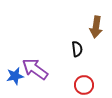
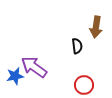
black semicircle: moved 3 px up
purple arrow: moved 1 px left, 2 px up
